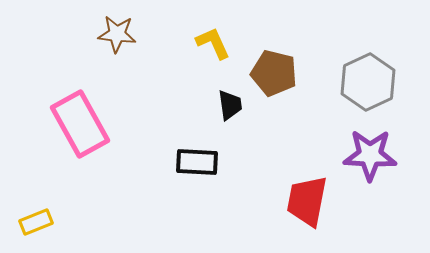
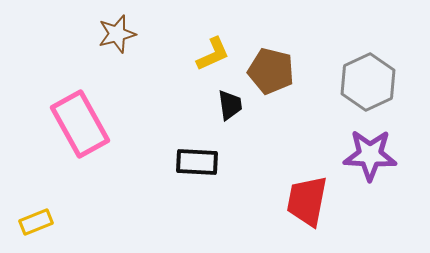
brown star: rotated 21 degrees counterclockwise
yellow L-shape: moved 11 px down; rotated 90 degrees clockwise
brown pentagon: moved 3 px left, 2 px up
